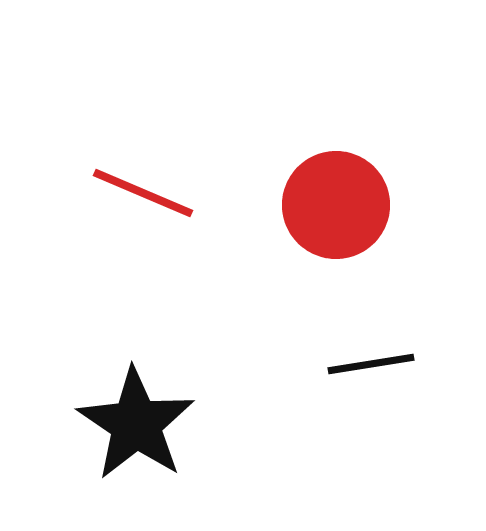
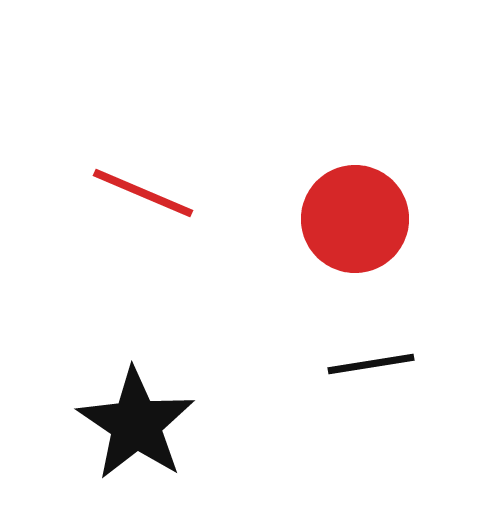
red circle: moved 19 px right, 14 px down
